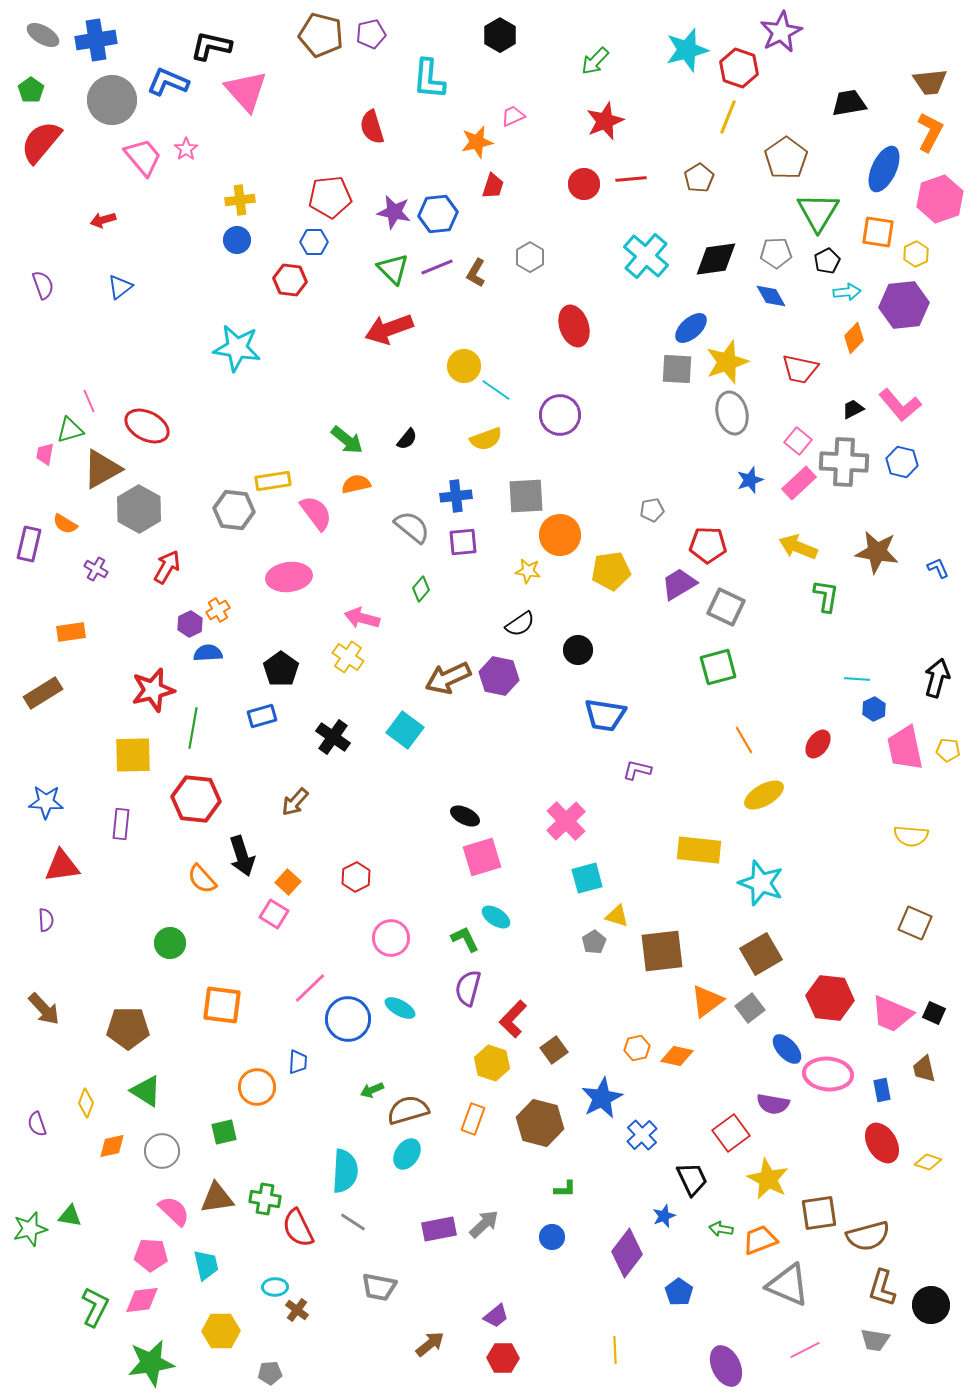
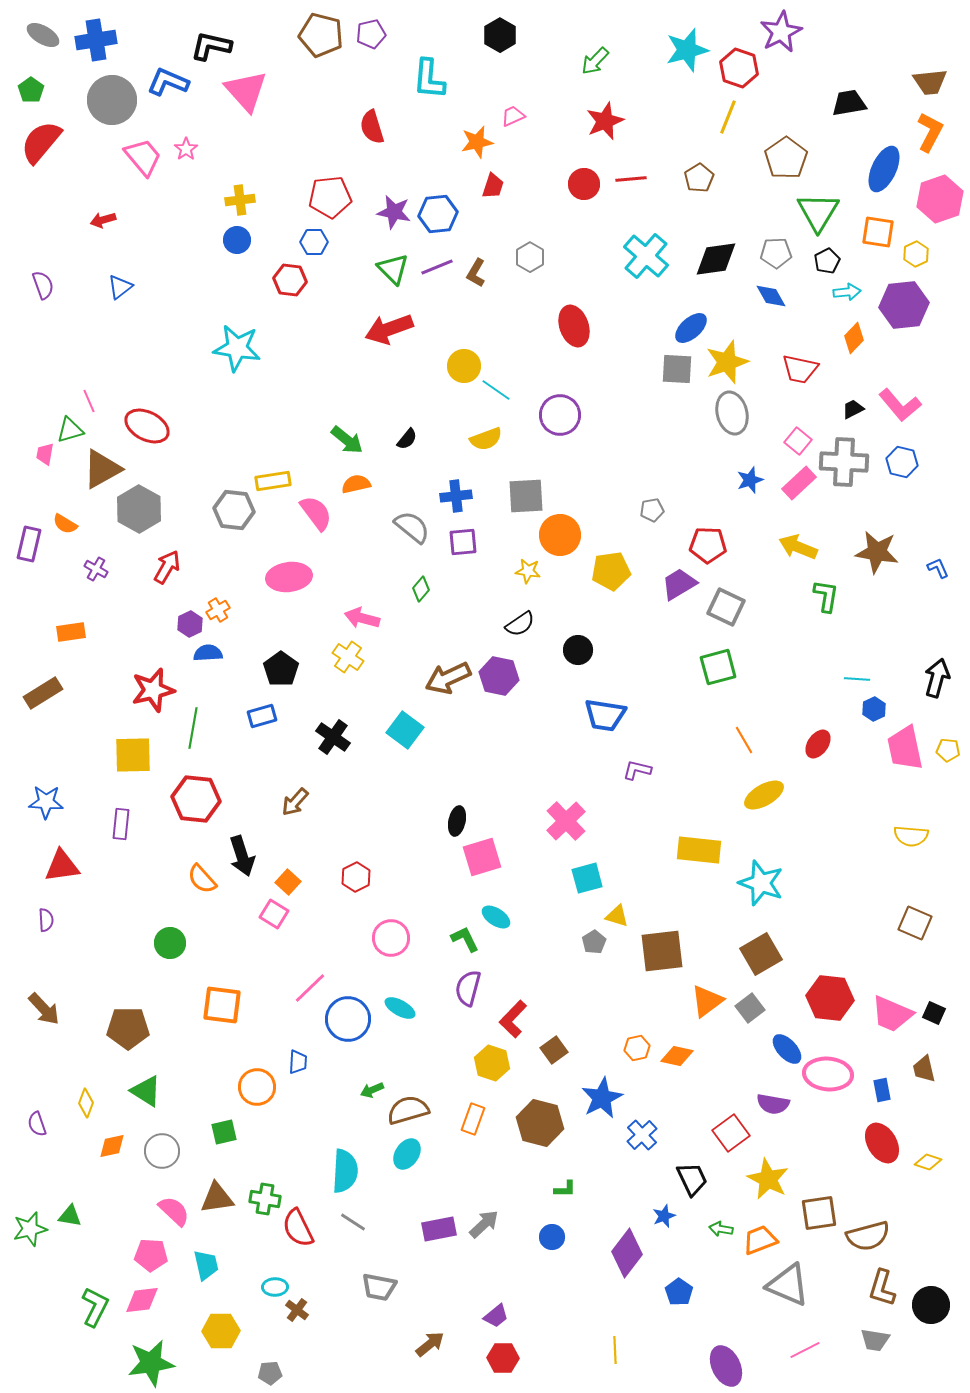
black ellipse at (465, 816): moved 8 px left, 5 px down; rotated 76 degrees clockwise
